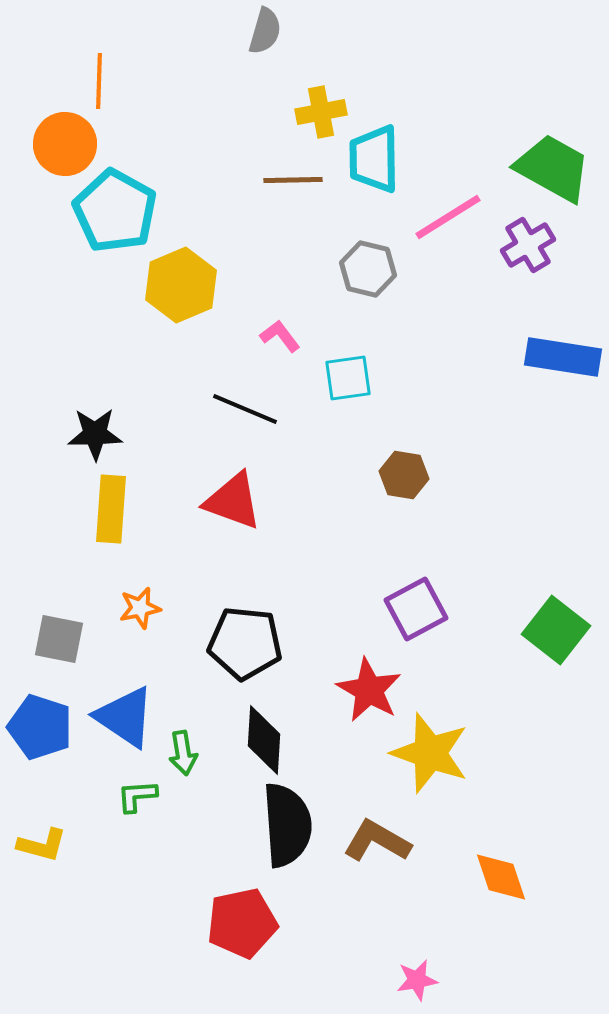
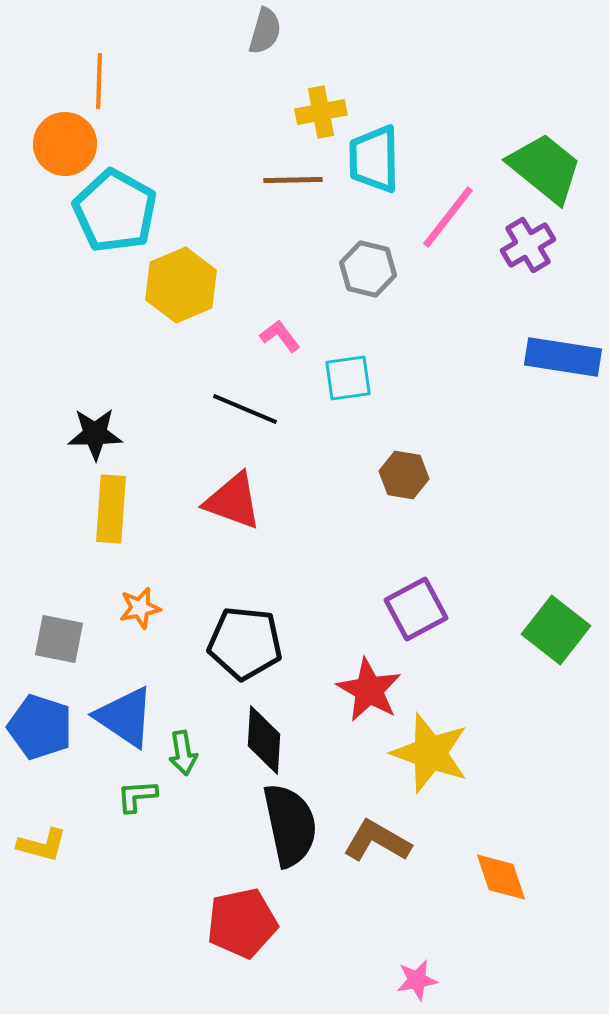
green trapezoid: moved 8 px left; rotated 10 degrees clockwise
pink line: rotated 20 degrees counterclockwise
black semicircle: moved 3 px right; rotated 8 degrees counterclockwise
